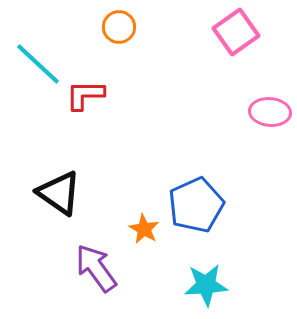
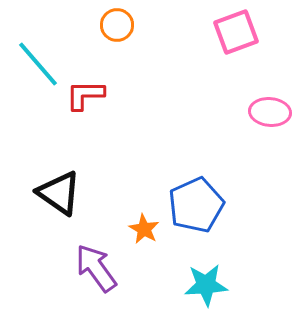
orange circle: moved 2 px left, 2 px up
pink square: rotated 15 degrees clockwise
cyan line: rotated 6 degrees clockwise
